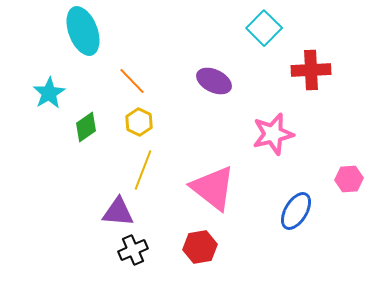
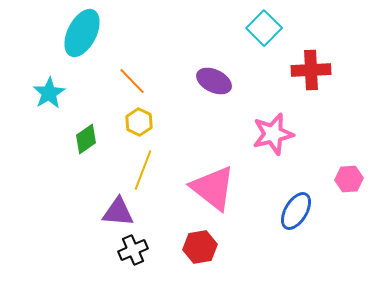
cyan ellipse: moved 1 px left, 2 px down; rotated 48 degrees clockwise
green diamond: moved 12 px down
